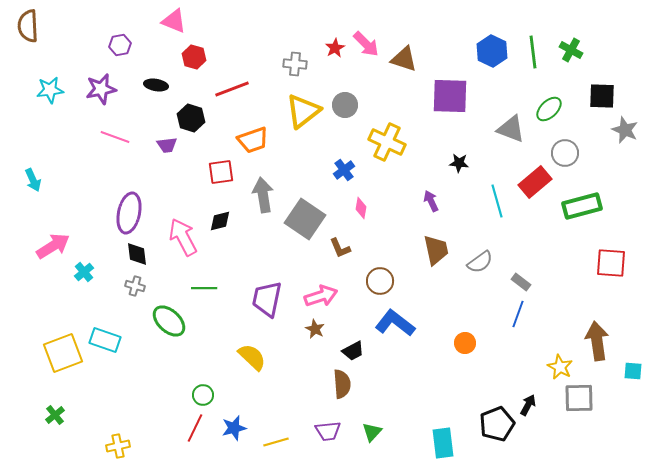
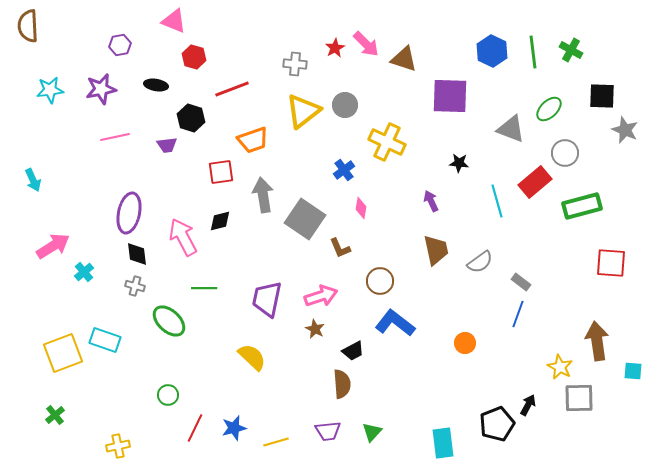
pink line at (115, 137): rotated 32 degrees counterclockwise
green circle at (203, 395): moved 35 px left
